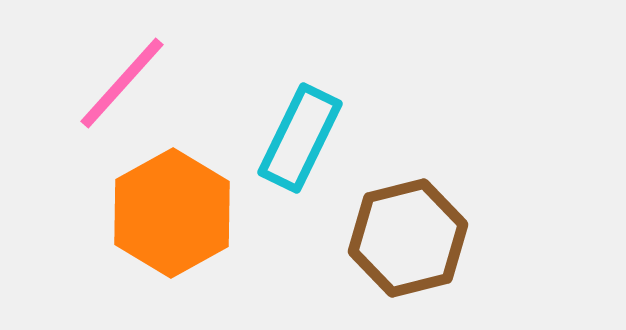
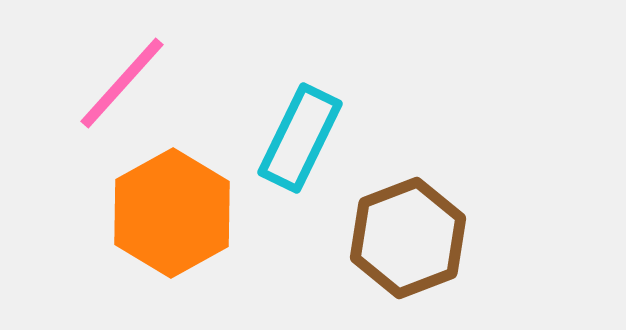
brown hexagon: rotated 7 degrees counterclockwise
